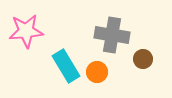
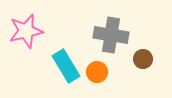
pink star: rotated 8 degrees counterclockwise
gray cross: moved 1 px left
